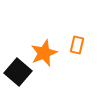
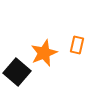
black square: moved 1 px left
